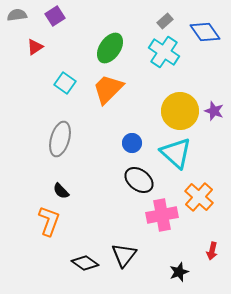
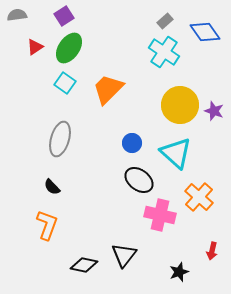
purple square: moved 9 px right
green ellipse: moved 41 px left
yellow circle: moved 6 px up
black semicircle: moved 9 px left, 4 px up
pink cross: moved 2 px left; rotated 24 degrees clockwise
orange L-shape: moved 2 px left, 4 px down
black diamond: moved 1 px left, 2 px down; rotated 24 degrees counterclockwise
